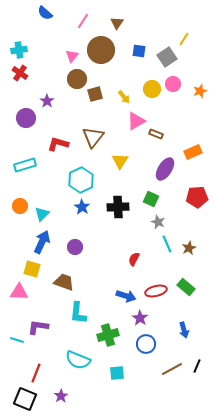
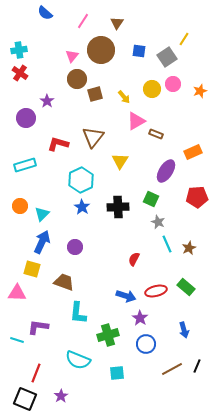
purple ellipse at (165, 169): moved 1 px right, 2 px down
pink triangle at (19, 292): moved 2 px left, 1 px down
